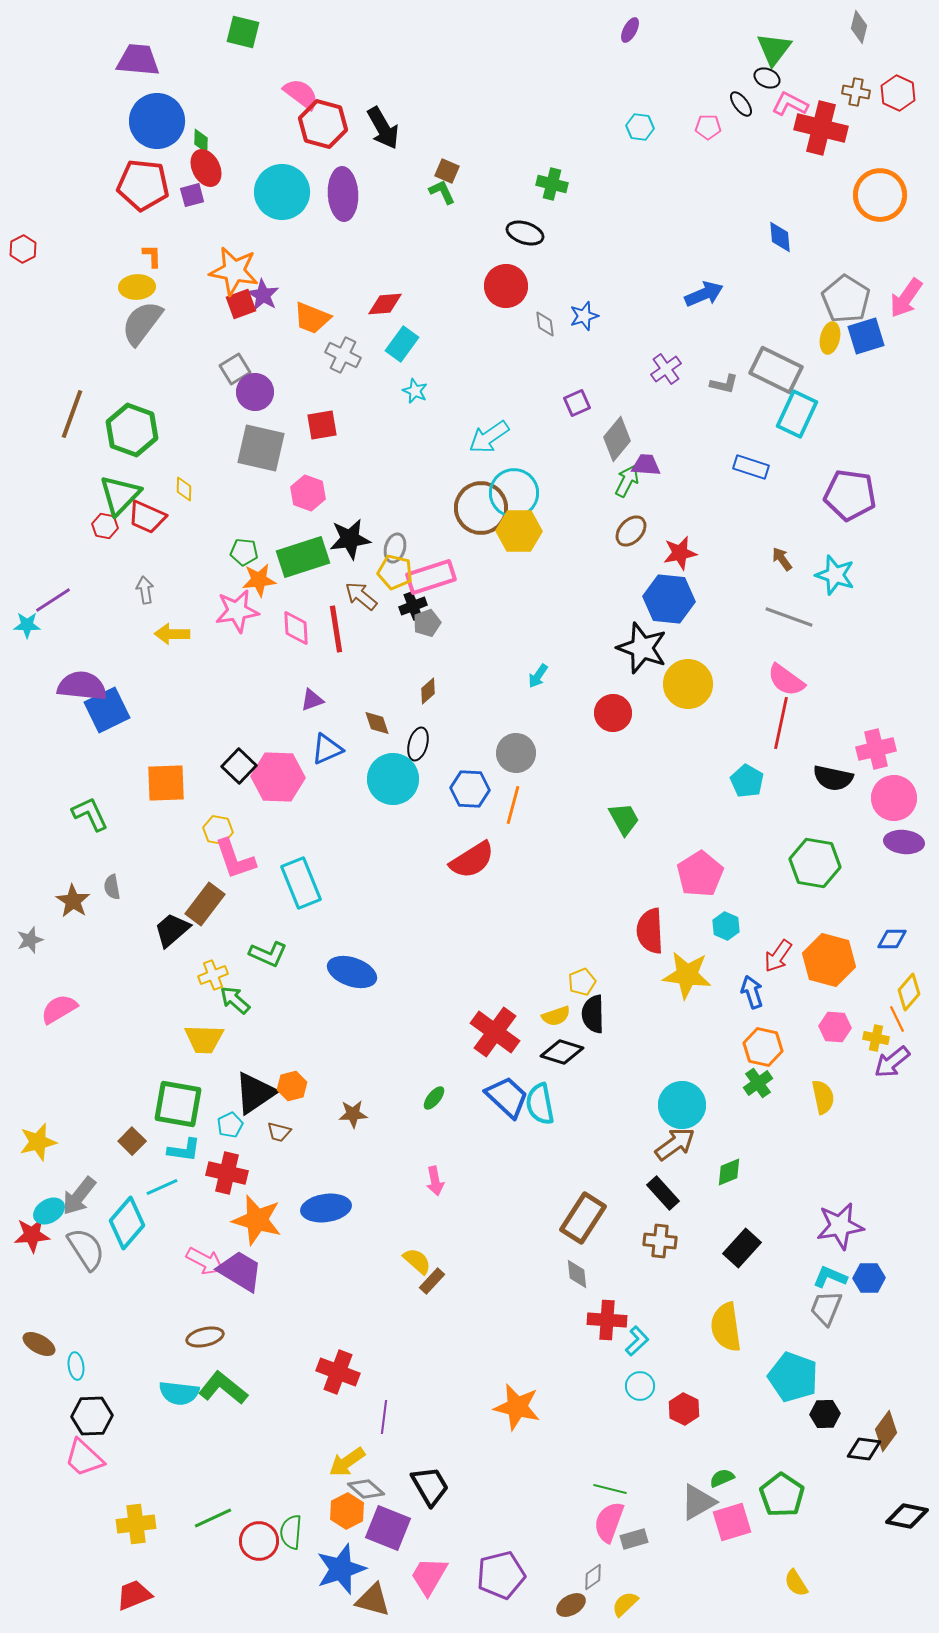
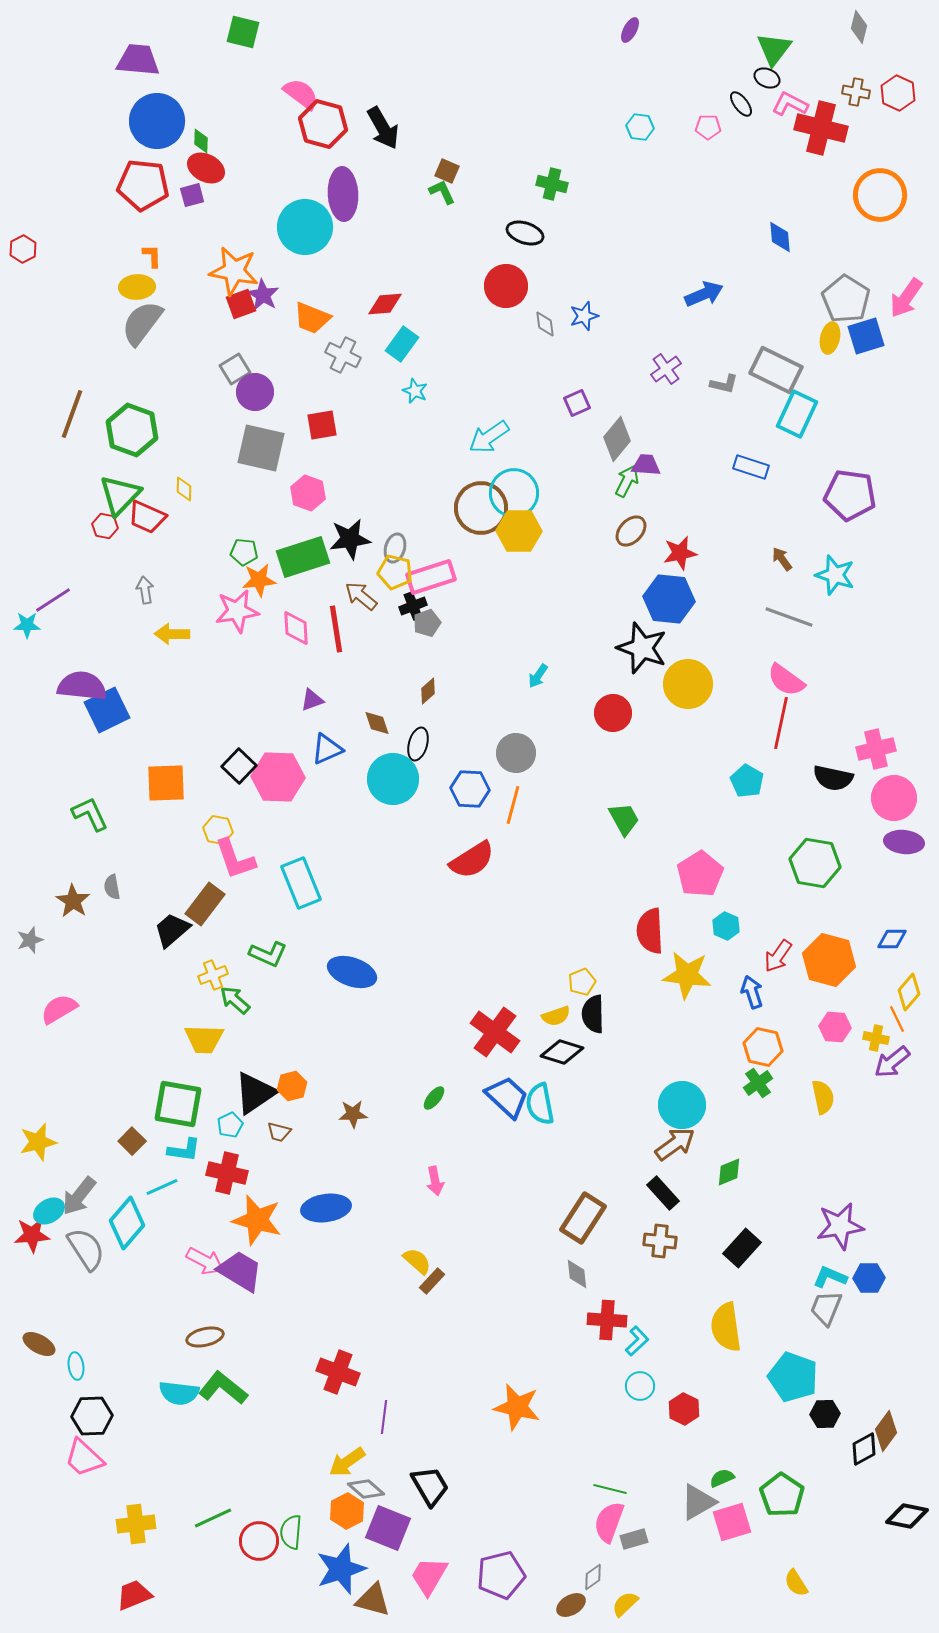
red ellipse at (206, 168): rotated 36 degrees counterclockwise
cyan circle at (282, 192): moved 23 px right, 35 px down
black diamond at (864, 1449): rotated 36 degrees counterclockwise
